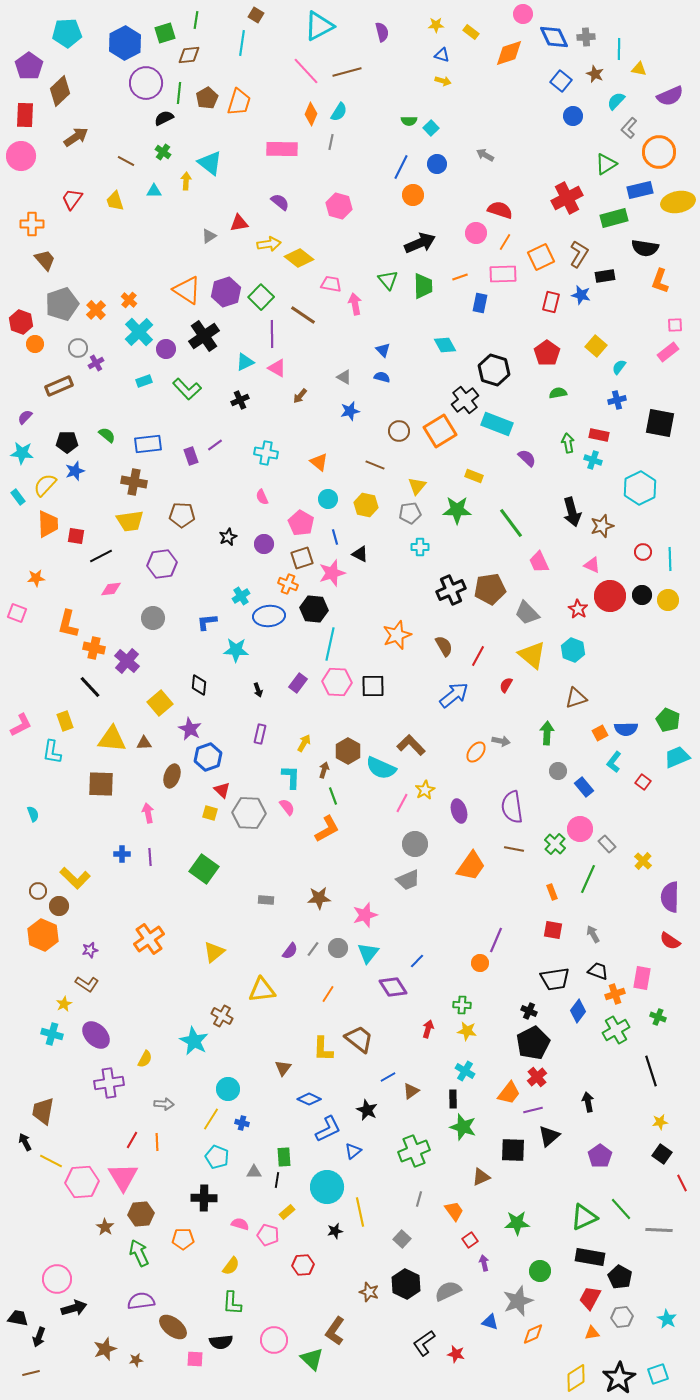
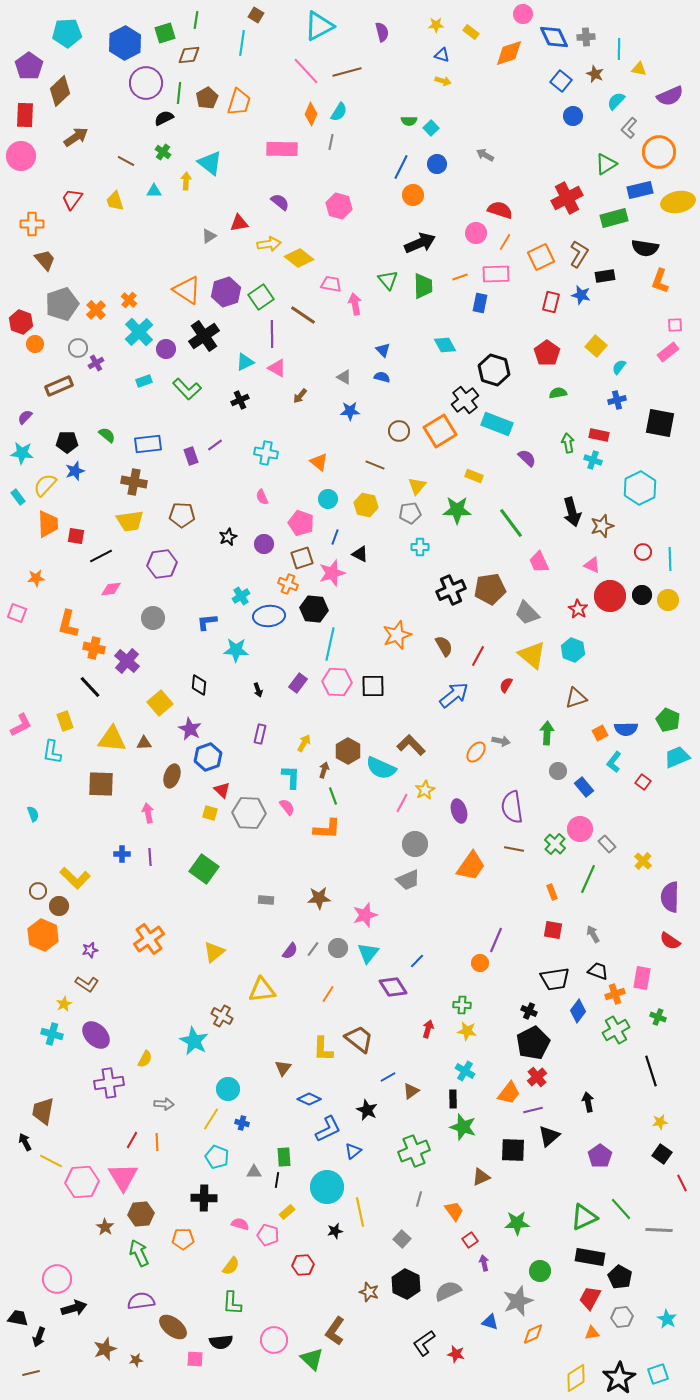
pink rectangle at (503, 274): moved 7 px left
green square at (261, 297): rotated 10 degrees clockwise
blue star at (350, 411): rotated 12 degrees clockwise
pink pentagon at (301, 523): rotated 10 degrees counterclockwise
blue line at (335, 537): rotated 35 degrees clockwise
orange L-shape at (327, 829): rotated 32 degrees clockwise
